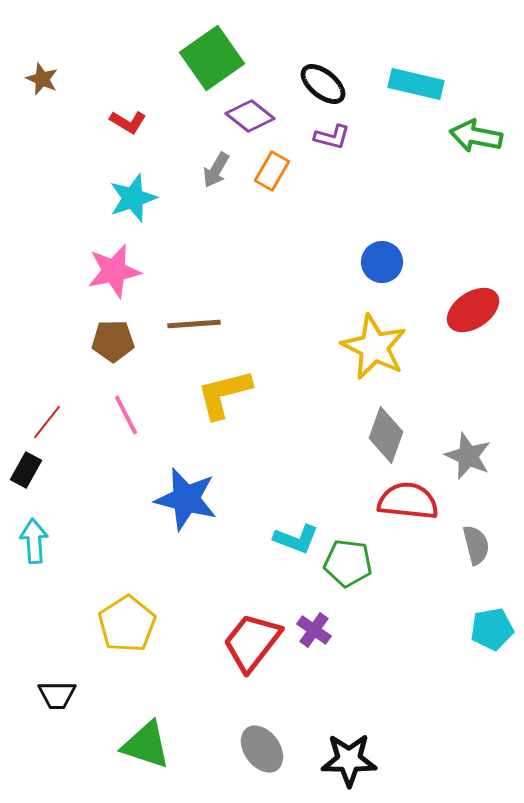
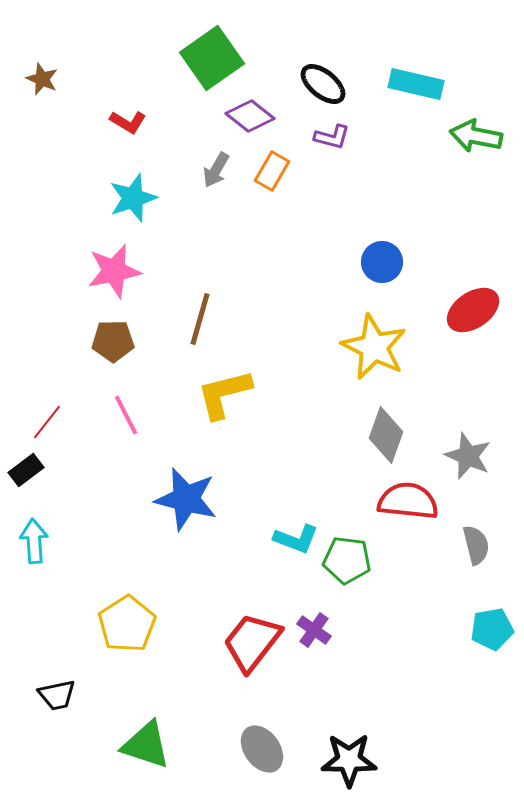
brown line: moved 6 px right, 5 px up; rotated 70 degrees counterclockwise
black rectangle: rotated 24 degrees clockwise
green pentagon: moved 1 px left, 3 px up
black trapezoid: rotated 12 degrees counterclockwise
